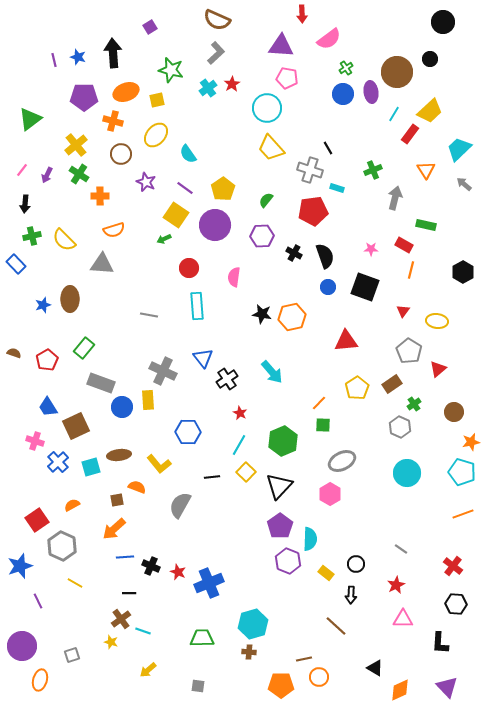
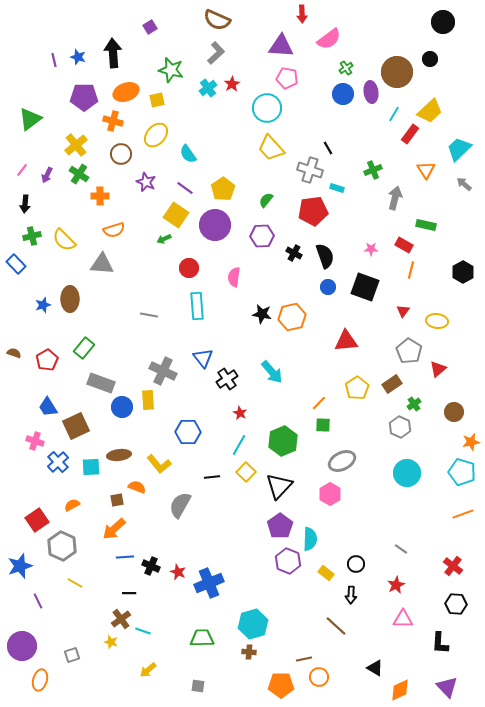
cyan square at (91, 467): rotated 12 degrees clockwise
